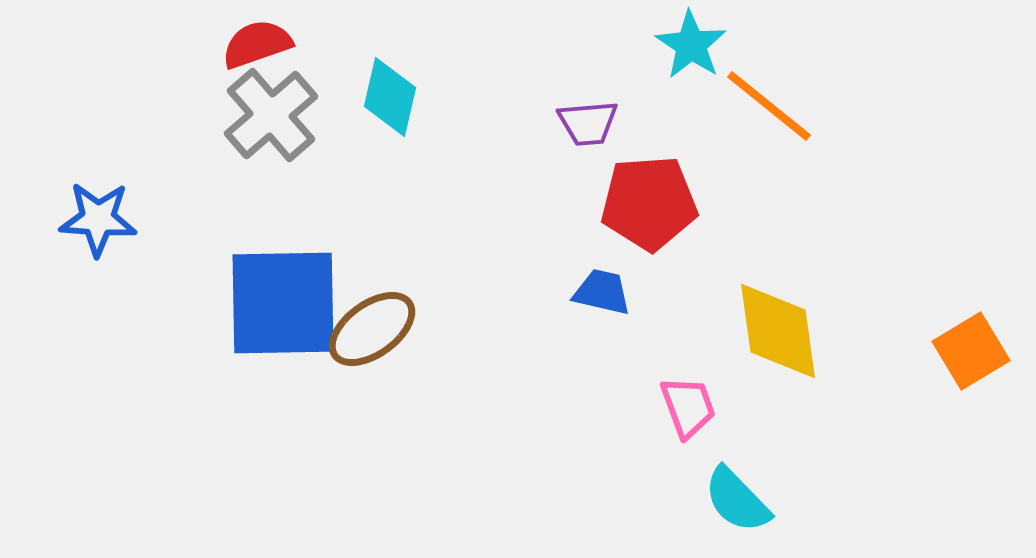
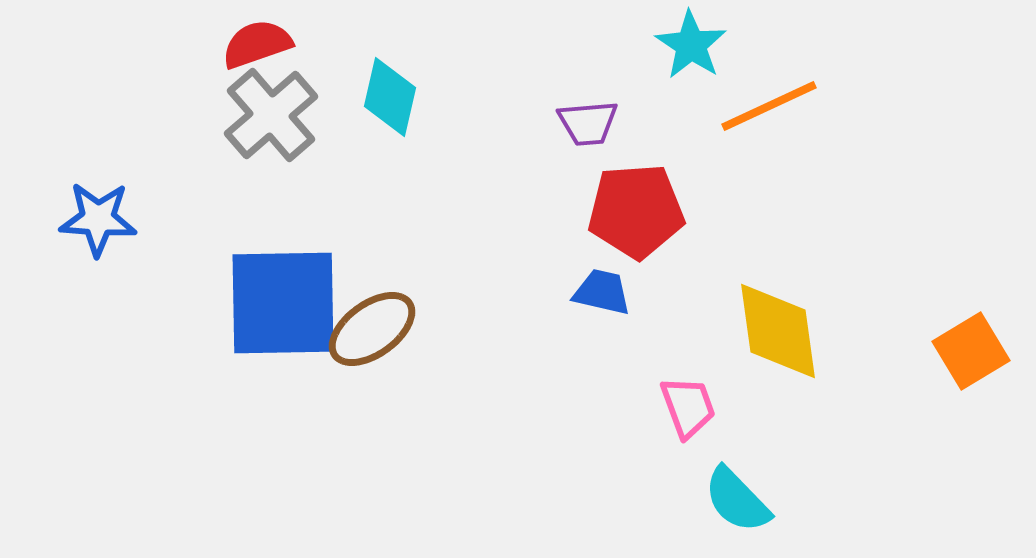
orange line: rotated 64 degrees counterclockwise
red pentagon: moved 13 px left, 8 px down
